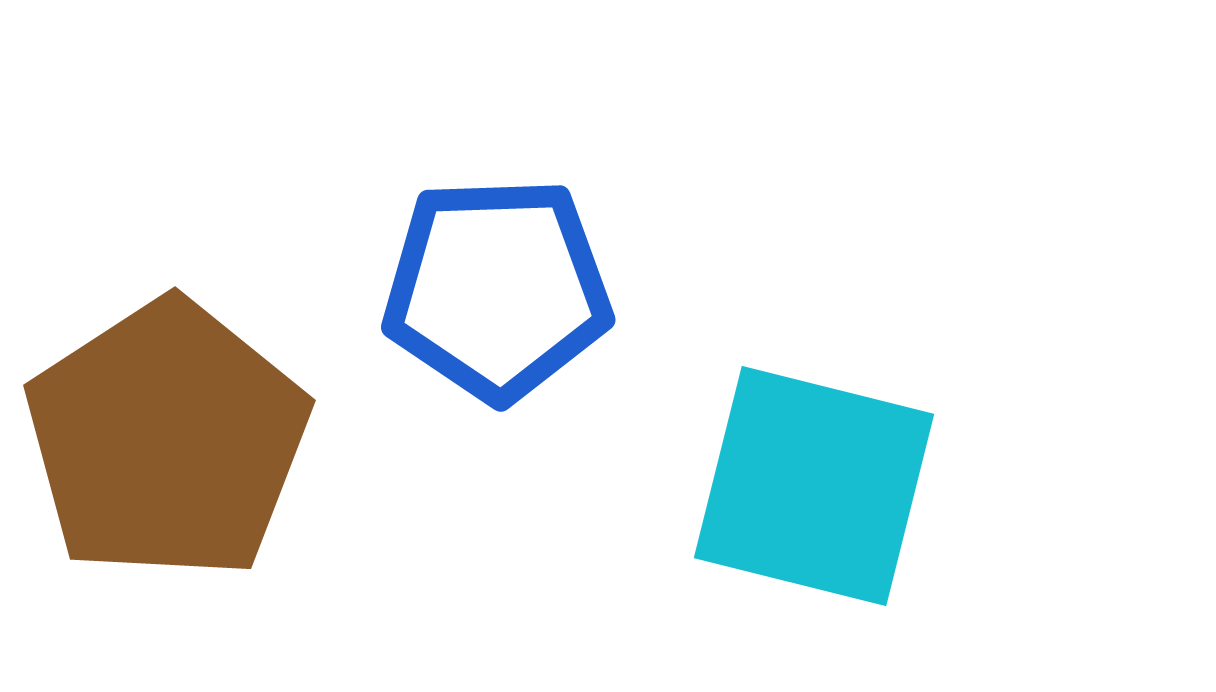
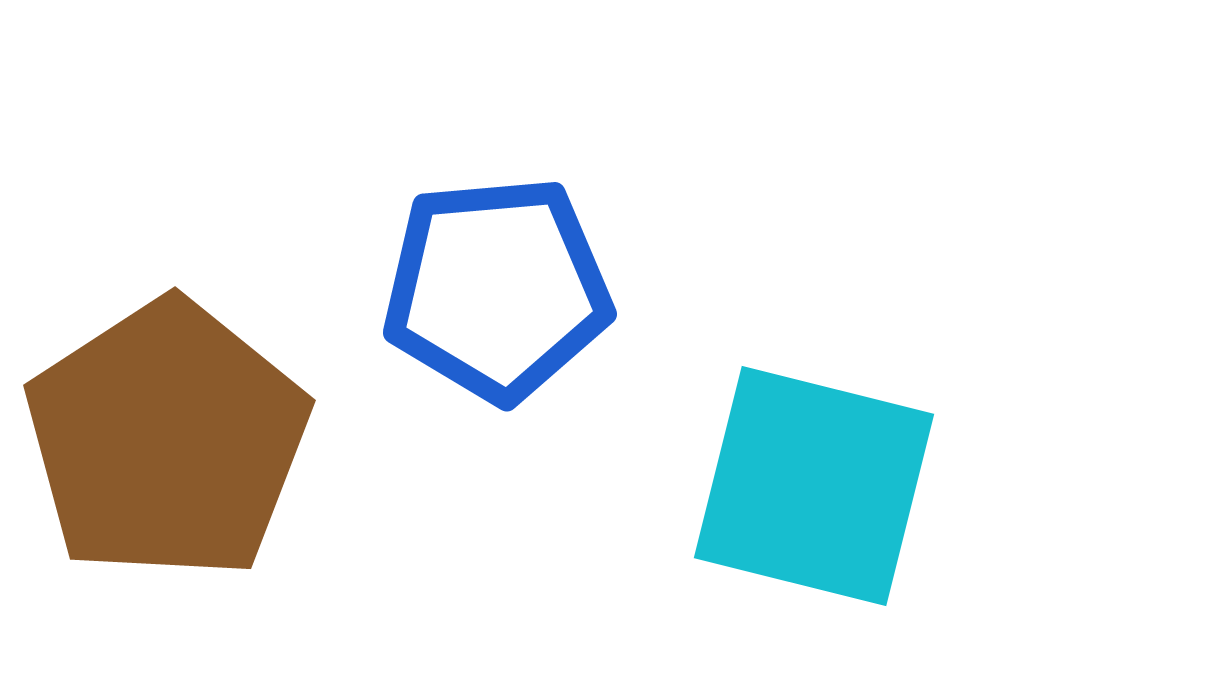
blue pentagon: rotated 3 degrees counterclockwise
